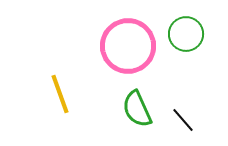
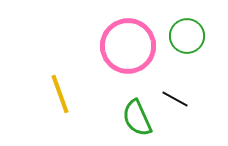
green circle: moved 1 px right, 2 px down
green semicircle: moved 9 px down
black line: moved 8 px left, 21 px up; rotated 20 degrees counterclockwise
